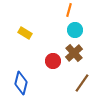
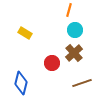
red circle: moved 1 px left, 2 px down
brown line: rotated 36 degrees clockwise
